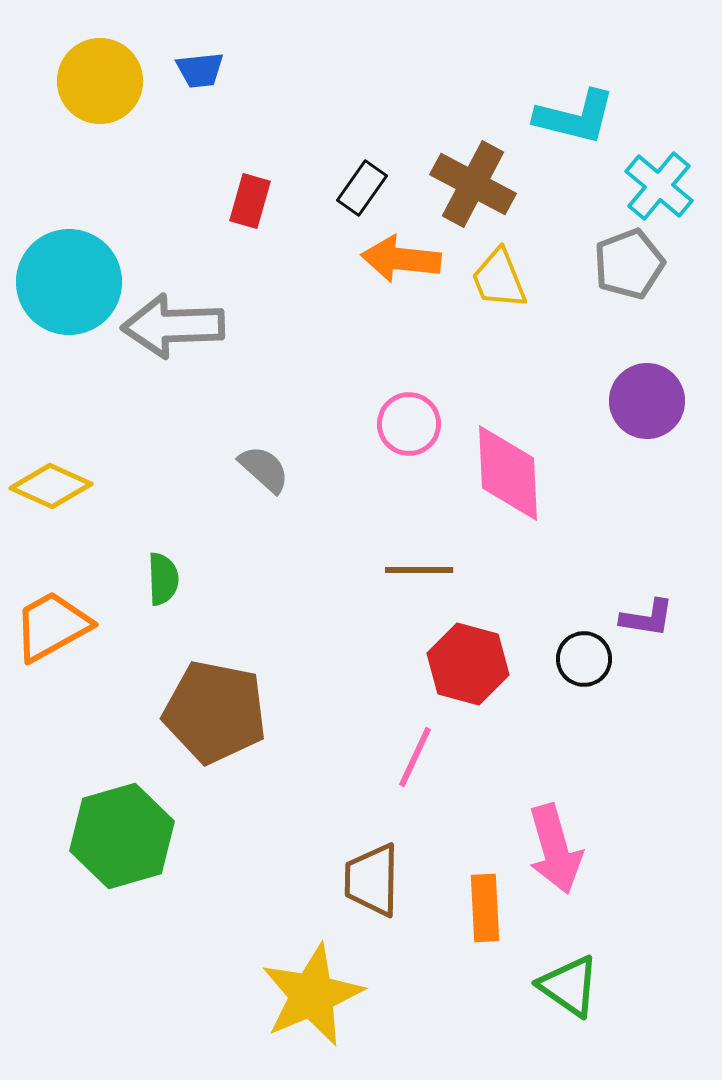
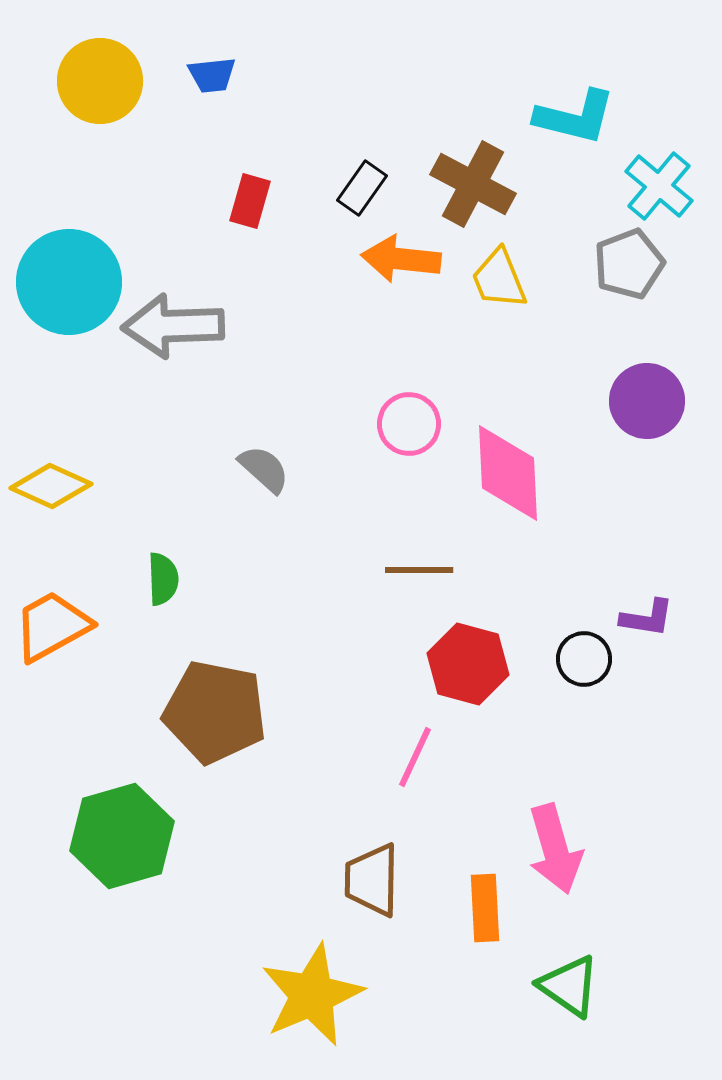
blue trapezoid: moved 12 px right, 5 px down
